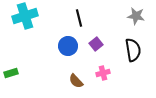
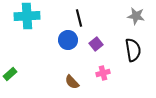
cyan cross: moved 2 px right; rotated 15 degrees clockwise
blue circle: moved 6 px up
green rectangle: moved 1 px left, 1 px down; rotated 24 degrees counterclockwise
brown semicircle: moved 4 px left, 1 px down
